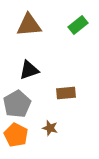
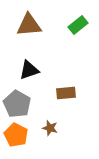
gray pentagon: rotated 12 degrees counterclockwise
